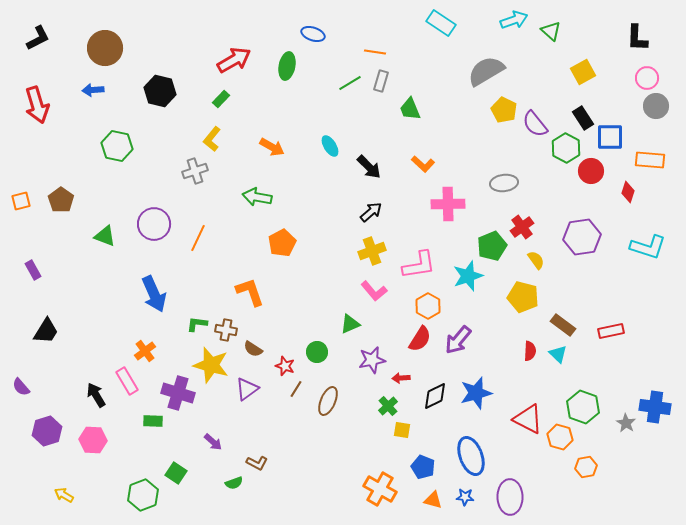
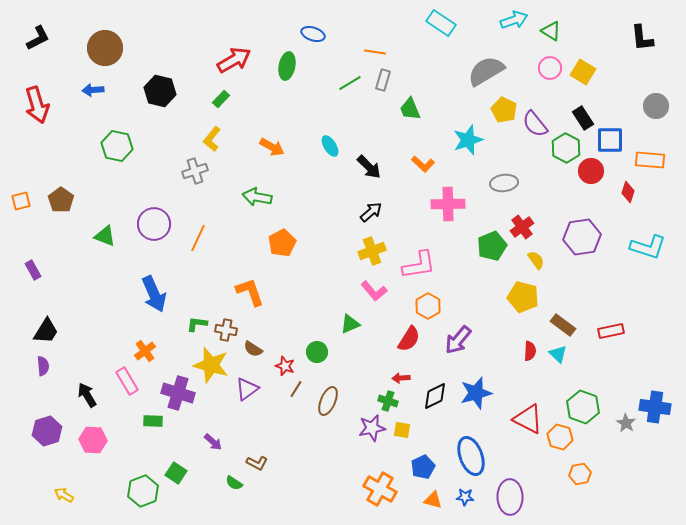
green triangle at (551, 31): rotated 10 degrees counterclockwise
black L-shape at (637, 38): moved 5 px right; rotated 8 degrees counterclockwise
yellow square at (583, 72): rotated 30 degrees counterclockwise
pink circle at (647, 78): moved 97 px left, 10 px up
gray rectangle at (381, 81): moved 2 px right, 1 px up
blue square at (610, 137): moved 3 px down
cyan star at (468, 276): moved 136 px up
red semicircle at (420, 339): moved 11 px left
purple star at (372, 360): moved 68 px down
purple semicircle at (21, 387): moved 22 px right, 21 px up; rotated 144 degrees counterclockwise
black arrow at (96, 395): moved 9 px left
green cross at (388, 406): moved 5 px up; rotated 30 degrees counterclockwise
blue pentagon at (423, 467): rotated 25 degrees clockwise
orange hexagon at (586, 467): moved 6 px left, 7 px down
green semicircle at (234, 483): rotated 54 degrees clockwise
green hexagon at (143, 495): moved 4 px up
